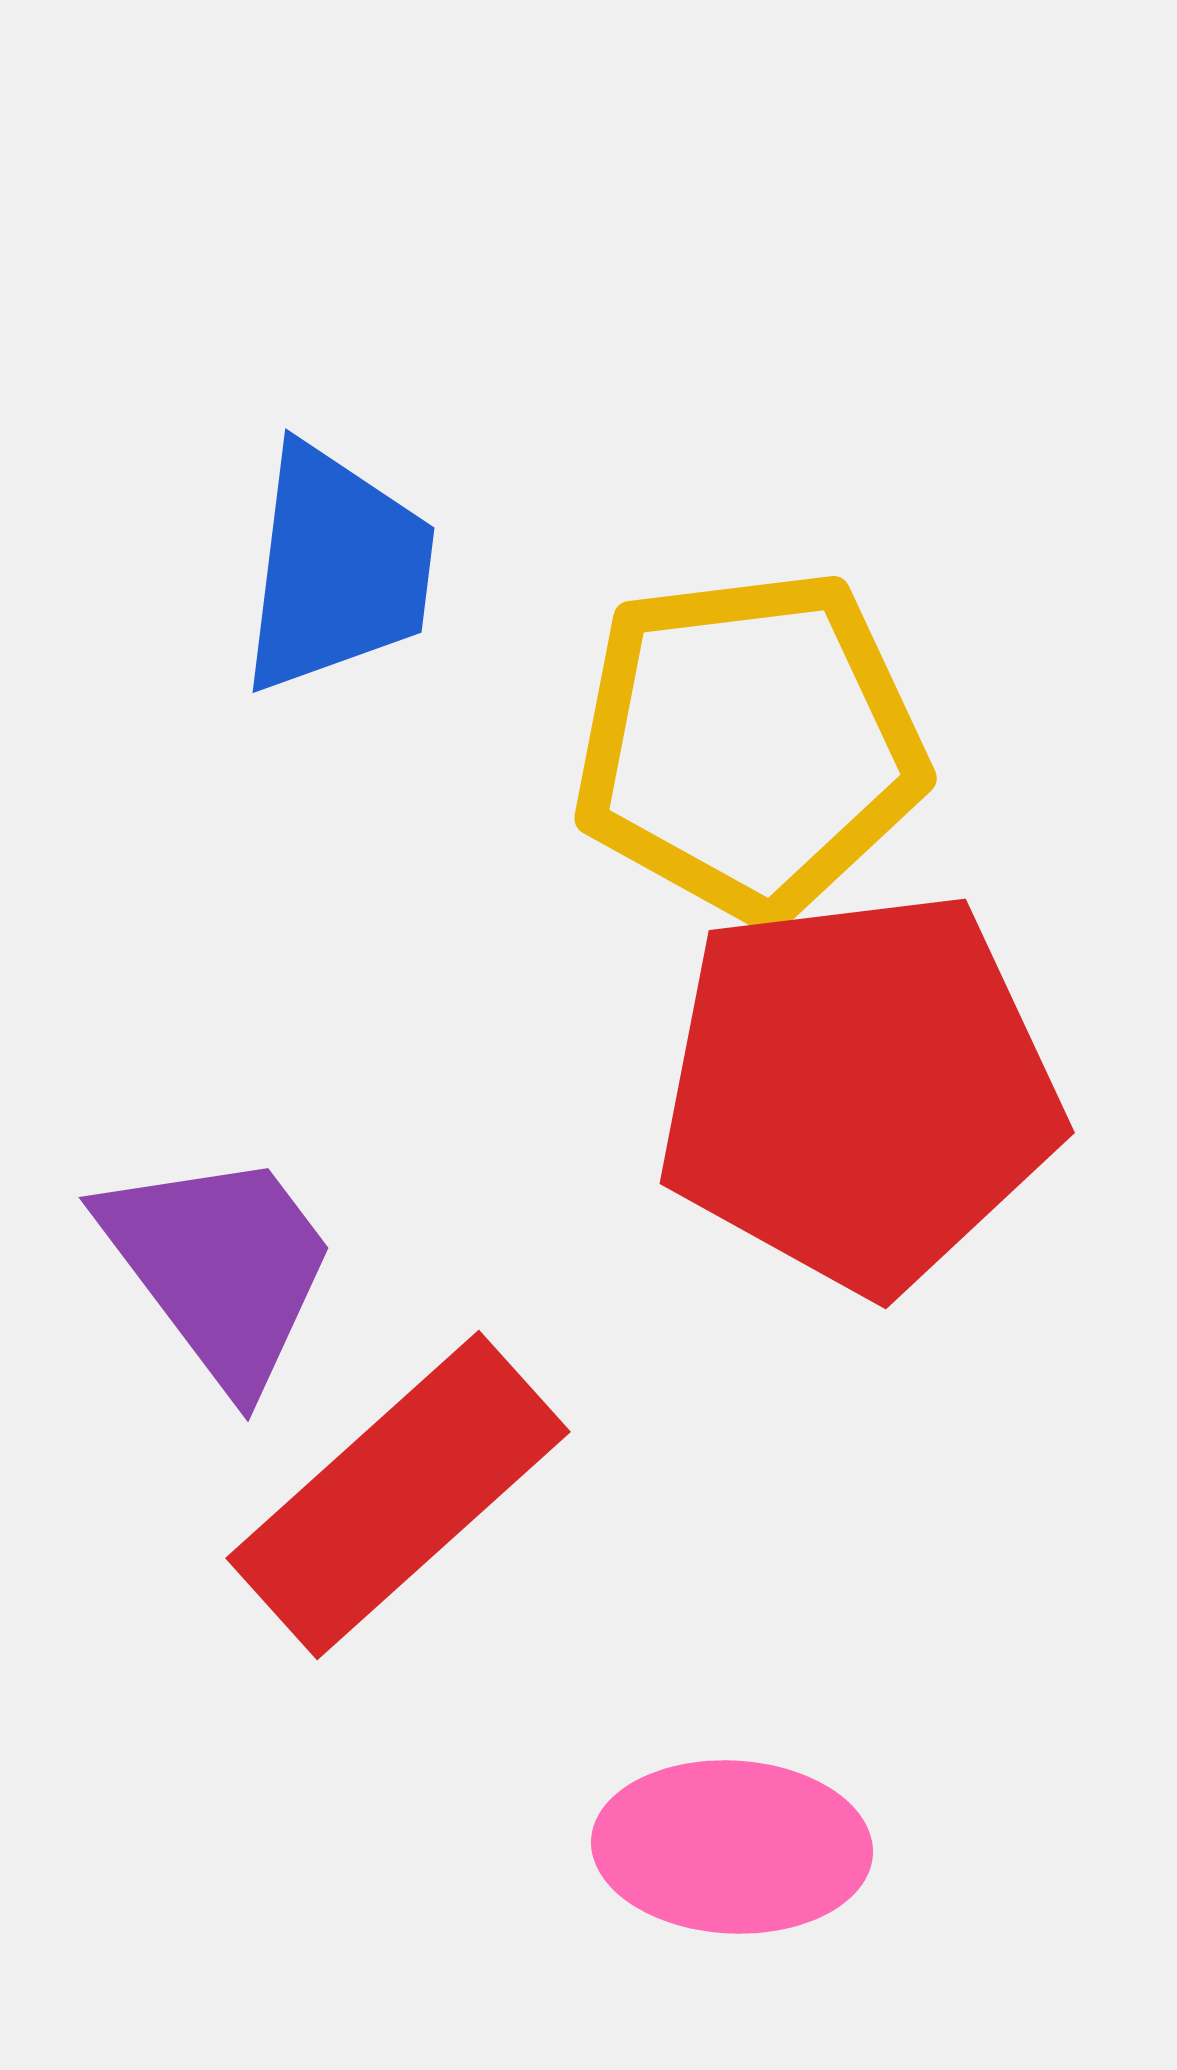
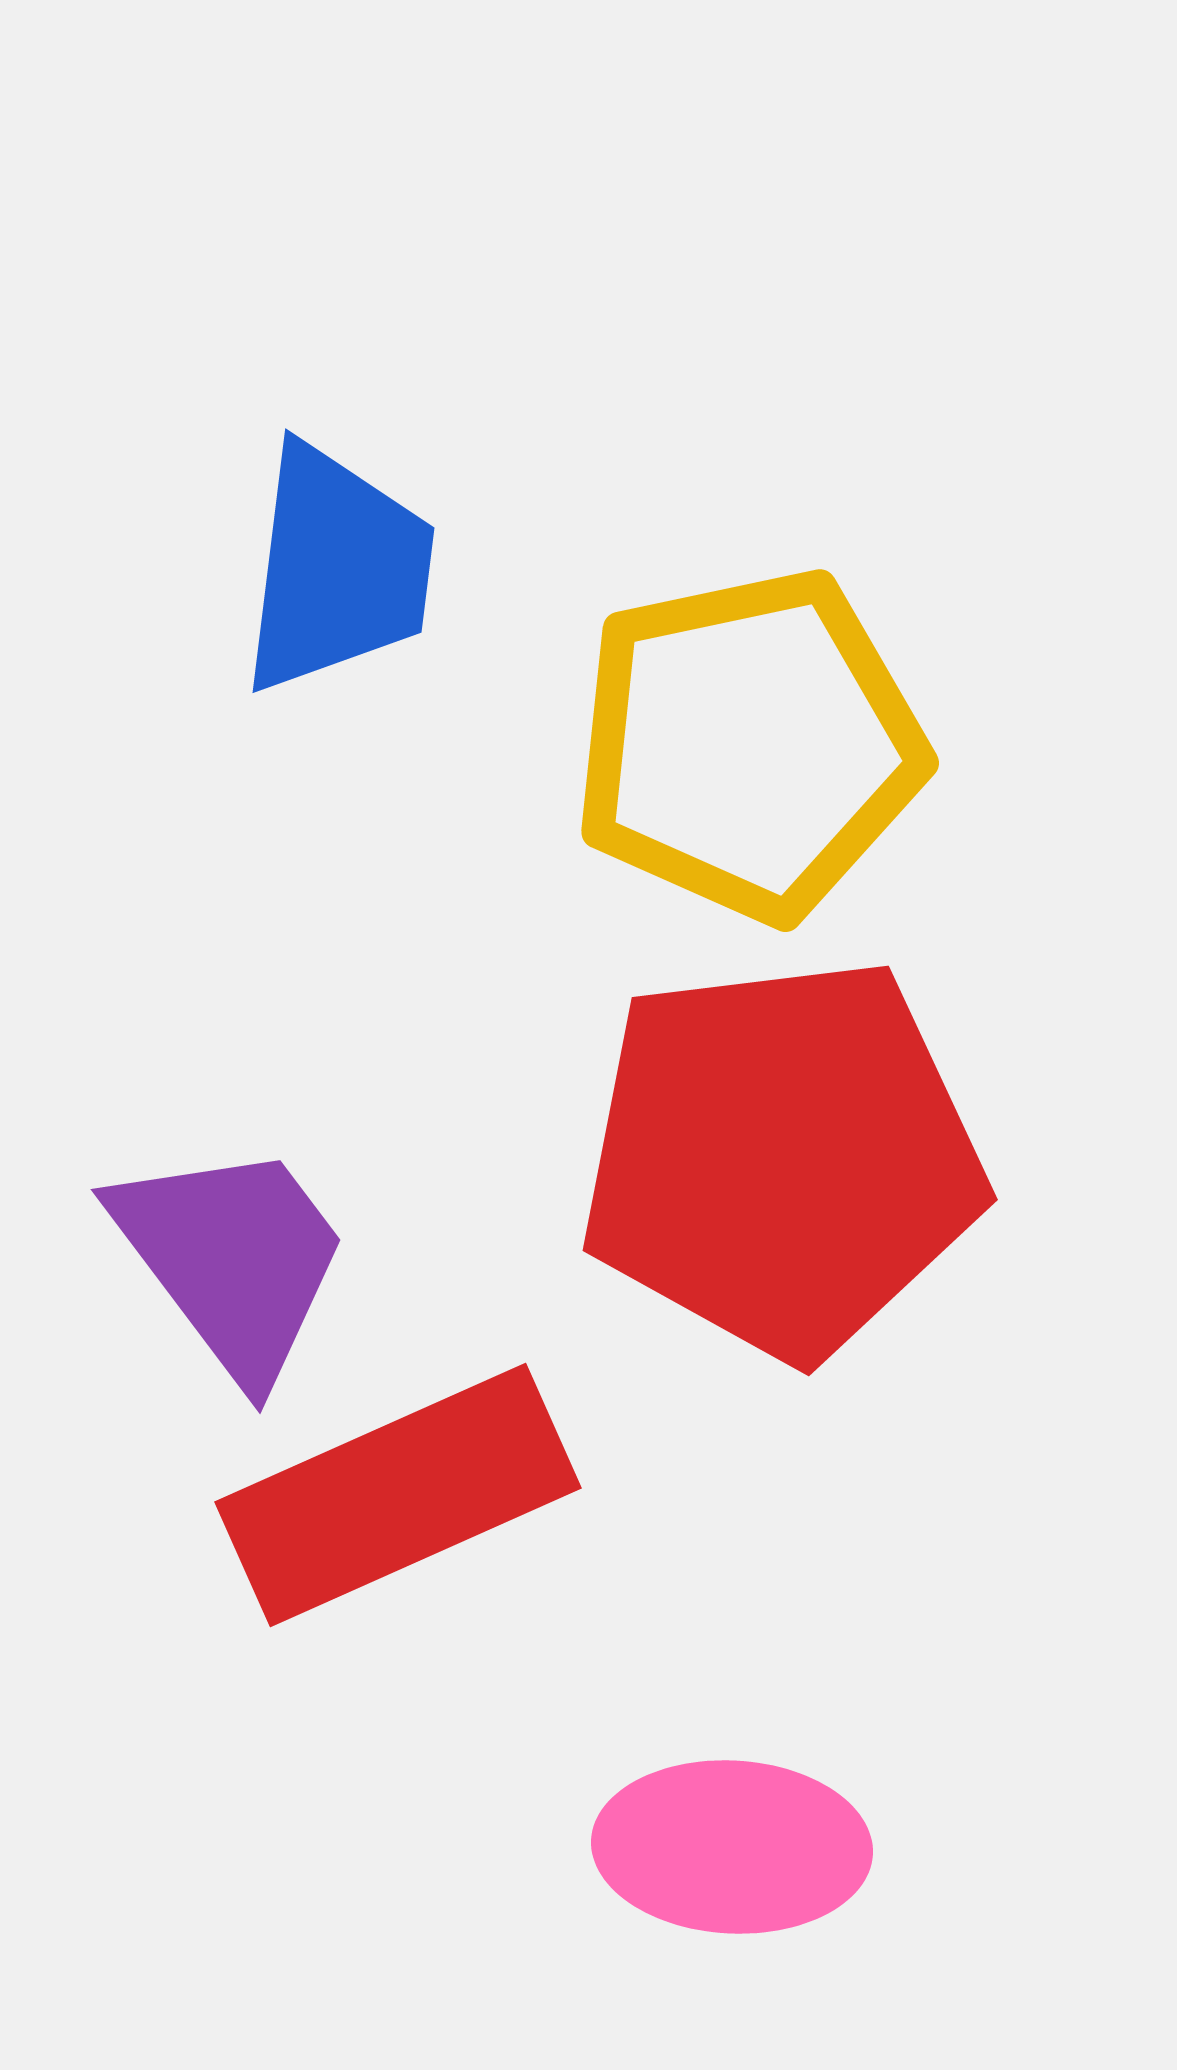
yellow pentagon: rotated 5 degrees counterclockwise
red pentagon: moved 77 px left, 67 px down
purple trapezoid: moved 12 px right, 8 px up
red rectangle: rotated 18 degrees clockwise
